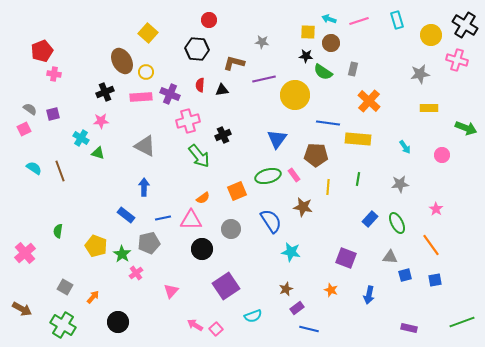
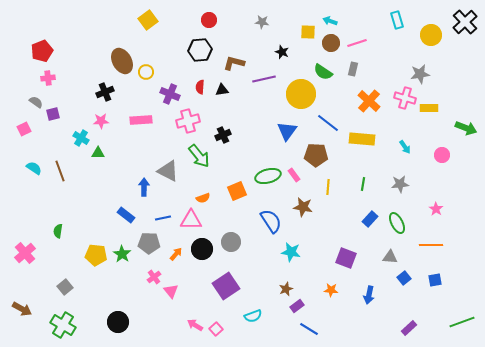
cyan arrow at (329, 19): moved 1 px right, 2 px down
pink line at (359, 21): moved 2 px left, 22 px down
black cross at (465, 25): moved 3 px up; rotated 15 degrees clockwise
yellow square at (148, 33): moved 13 px up; rotated 12 degrees clockwise
gray star at (262, 42): moved 20 px up
black hexagon at (197, 49): moved 3 px right, 1 px down; rotated 10 degrees counterclockwise
black star at (306, 56): moved 24 px left, 4 px up; rotated 16 degrees clockwise
pink cross at (457, 60): moved 52 px left, 38 px down
pink cross at (54, 74): moved 6 px left, 4 px down; rotated 16 degrees counterclockwise
red semicircle at (200, 85): moved 2 px down
yellow circle at (295, 95): moved 6 px right, 1 px up
pink rectangle at (141, 97): moved 23 px down
gray semicircle at (30, 109): moved 6 px right, 7 px up
blue line at (328, 123): rotated 30 degrees clockwise
blue triangle at (277, 139): moved 10 px right, 8 px up
yellow rectangle at (358, 139): moved 4 px right
gray triangle at (145, 146): moved 23 px right, 25 px down
green triangle at (98, 153): rotated 16 degrees counterclockwise
green line at (358, 179): moved 5 px right, 5 px down
orange semicircle at (203, 198): rotated 16 degrees clockwise
gray circle at (231, 229): moved 13 px down
gray pentagon at (149, 243): rotated 15 degrees clockwise
orange line at (431, 245): rotated 55 degrees counterclockwise
yellow pentagon at (96, 246): moved 9 px down; rotated 15 degrees counterclockwise
pink cross at (136, 273): moved 18 px right, 4 px down
blue square at (405, 275): moved 1 px left, 3 px down; rotated 24 degrees counterclockwise
gray square at (65, 287): rotated 21 degrees clockwise
orange star at (331, 290): rotated 16 degrees counterclockwise
pink triangle at (171, 291): rotated 21 degrees counterclockwise
orange arrow at (93, 297): moved 83 px right, 43 px up
purple rectangle at (297, 308): moved 2 px up
purple rectangle at (409, 328): rotated 56 degrees counterclockwise
blue line at (309, 329): rotated 18 degrees clockwise
